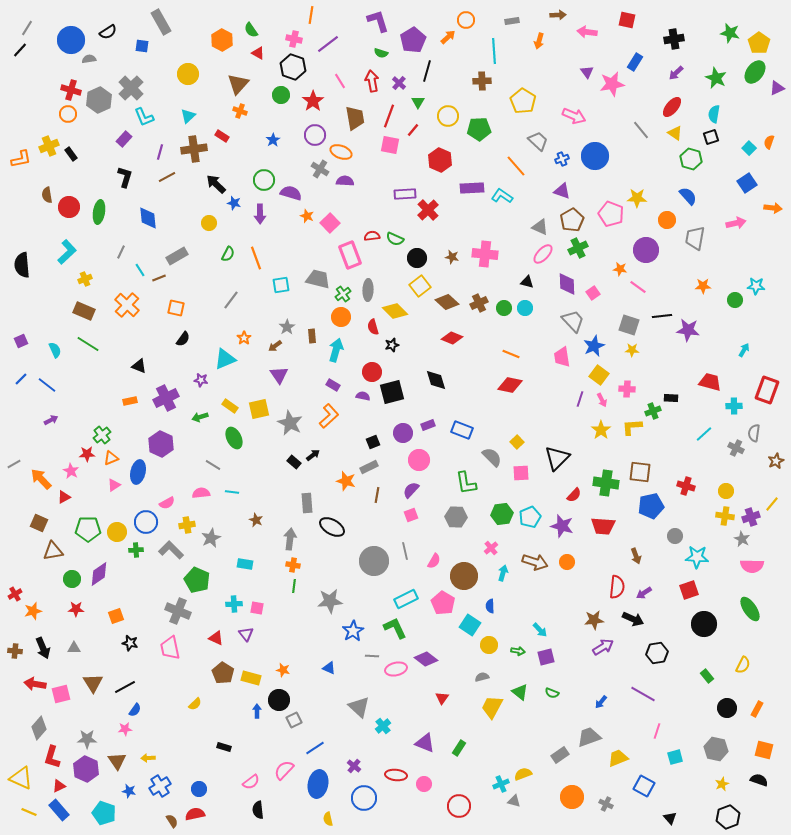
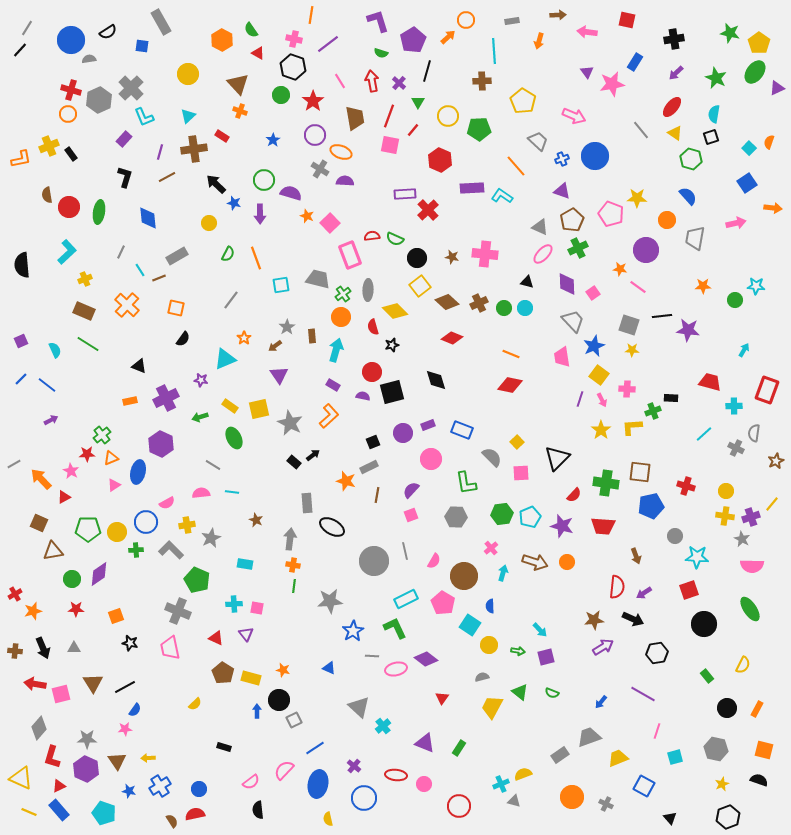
brown triangle at (238, 84): rotated 25 degrees counterclockwise
pink circle at (419, 460): moved 12 px right, 1 px up
